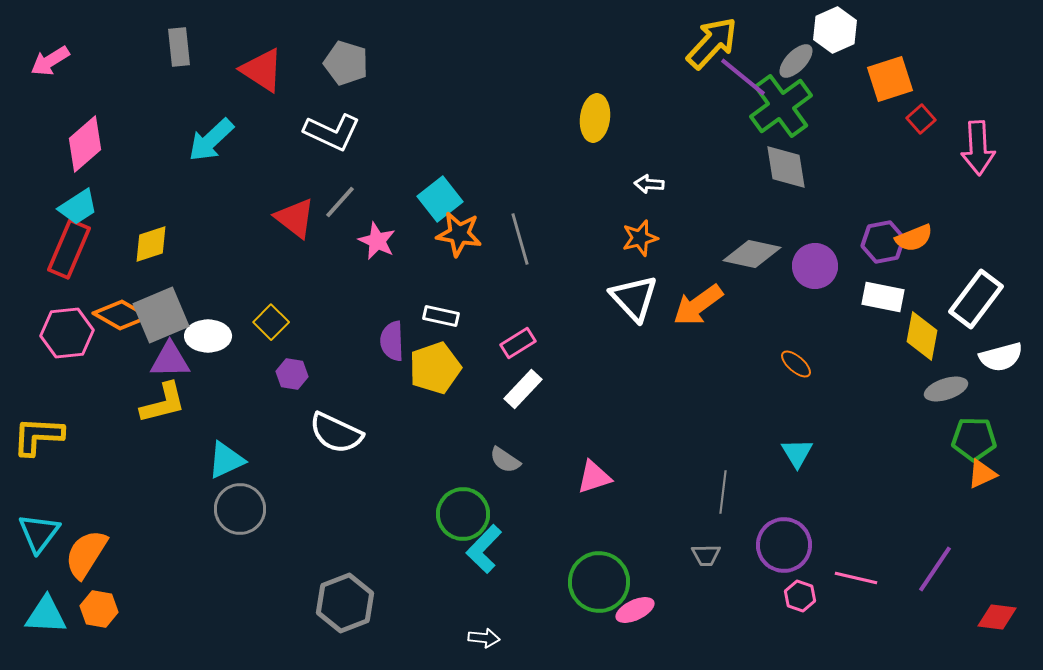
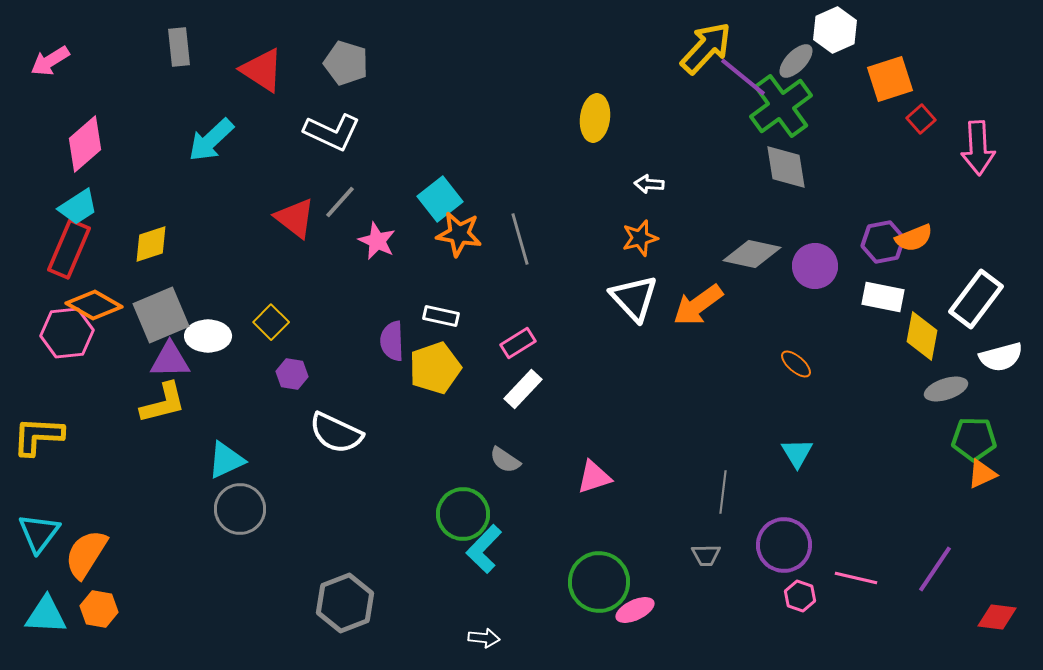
yellow arrow at (712, 43): moved 6 px left, 5 px down
orange diamond at (121, 315): moved 27 px left, 10 px up
